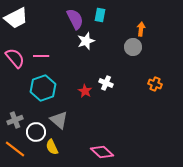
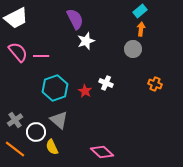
cyan rectangle: moved 40 px right, 4 px up; rotated 40 degrees clockwise
gray circle: moved 2 px down
pink semicircle: moved 3 px right, 6 px up
cyan hexagon: moved 12 px right
gray cross: rotated 14 degrees counterclockwise
